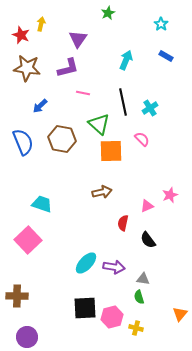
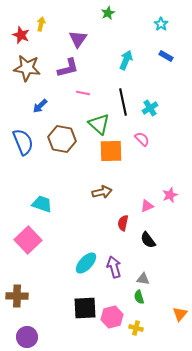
purple arrow: rotated 115 degrees counterclockwise
